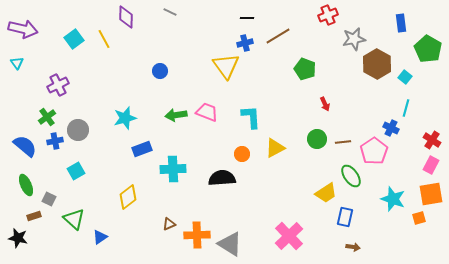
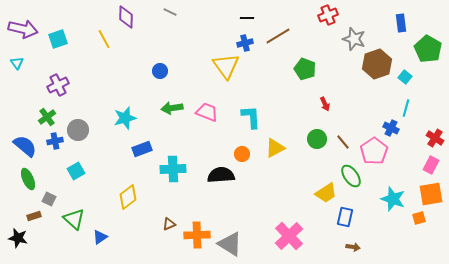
cyan square at (74, 39): moved 16 px left; rotated 18 degrees clockwise
gray star at (354, 39): rotated 30 degrees clockwise
brown hexagon at (377, 64): rotated 12 degrees clockwise
green arrow at (176, 115): moved 4 px left, 7 px up
red cross at (432, 140): moved 3 px right, 2 px up
brown line at (343, 142): rotated 56 degrees clockwise
black semicircle at (222, 178): moved 1 px left, 3 px up
green ellipse at (26, 185): moved 2 px right, 6 px up
